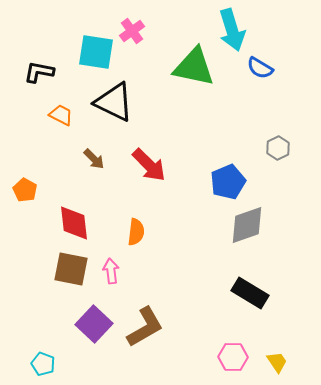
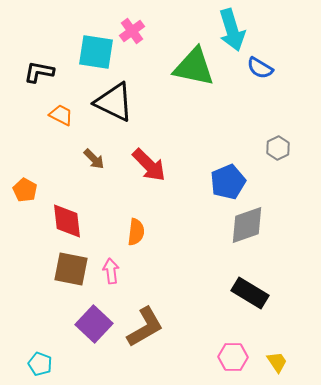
red diamond: moved 7 px left, 2 px up
cyan pentagon: moved 3 px left
